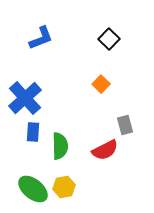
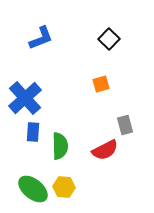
orange square: rotated 30 degrees clockwise
yellow hexagon: rotated 15 degrees clockwise
